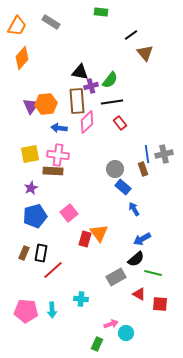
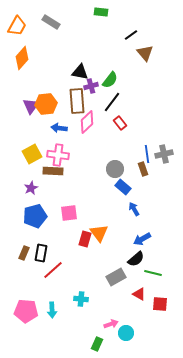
black line at (112, 102): rotated 45 degrees counterclockwise
yellow square at (30, 154): moved 2 px right; rotated 18 degrees counterclockwise
pink square at (69, 213): rotated 30 degrees clockwise
